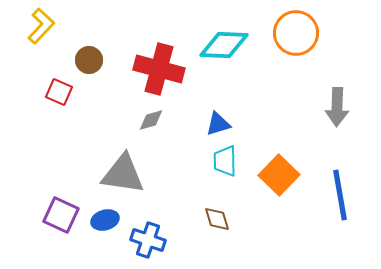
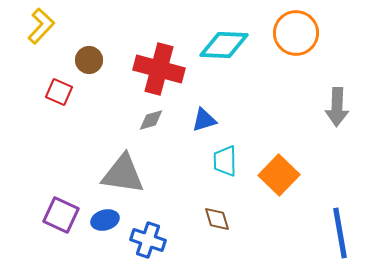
blue triangle: moved 14 px left, 4 px up
blue line: moved 38 px down
